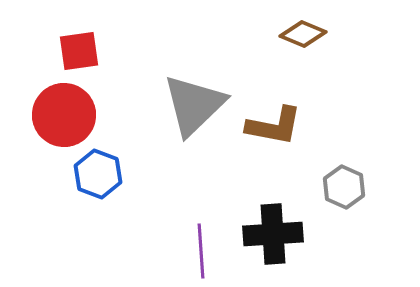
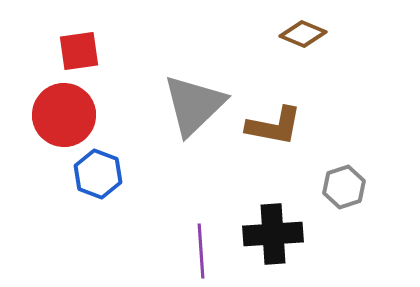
gray hexagon: rotated 18 degrees clockwise
